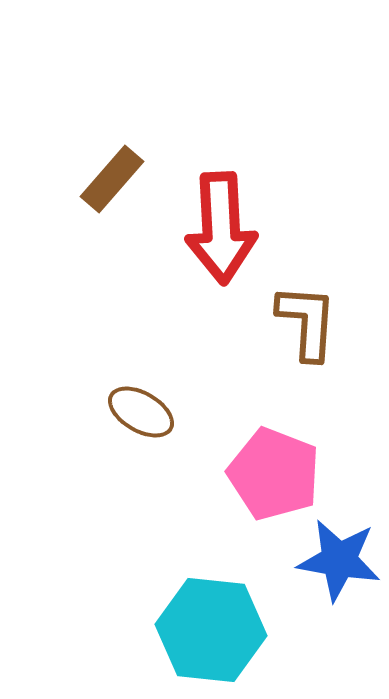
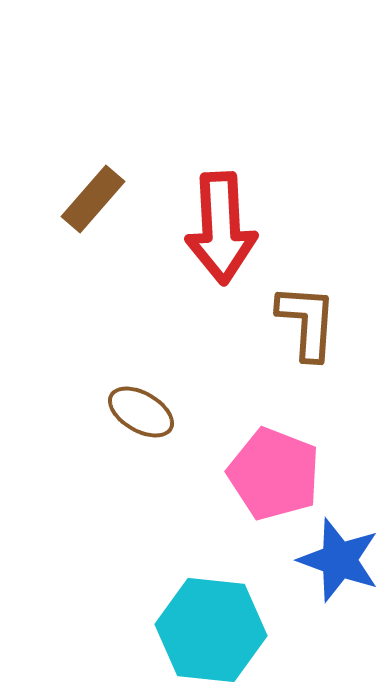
brown rectangle: moved 19 px left, 20 px down
blue star: rotated 10 degrees clockwise
